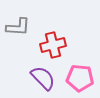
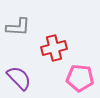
red cross: moved 1 px right, 3 px down
purple semicircle: moved 24 px left
